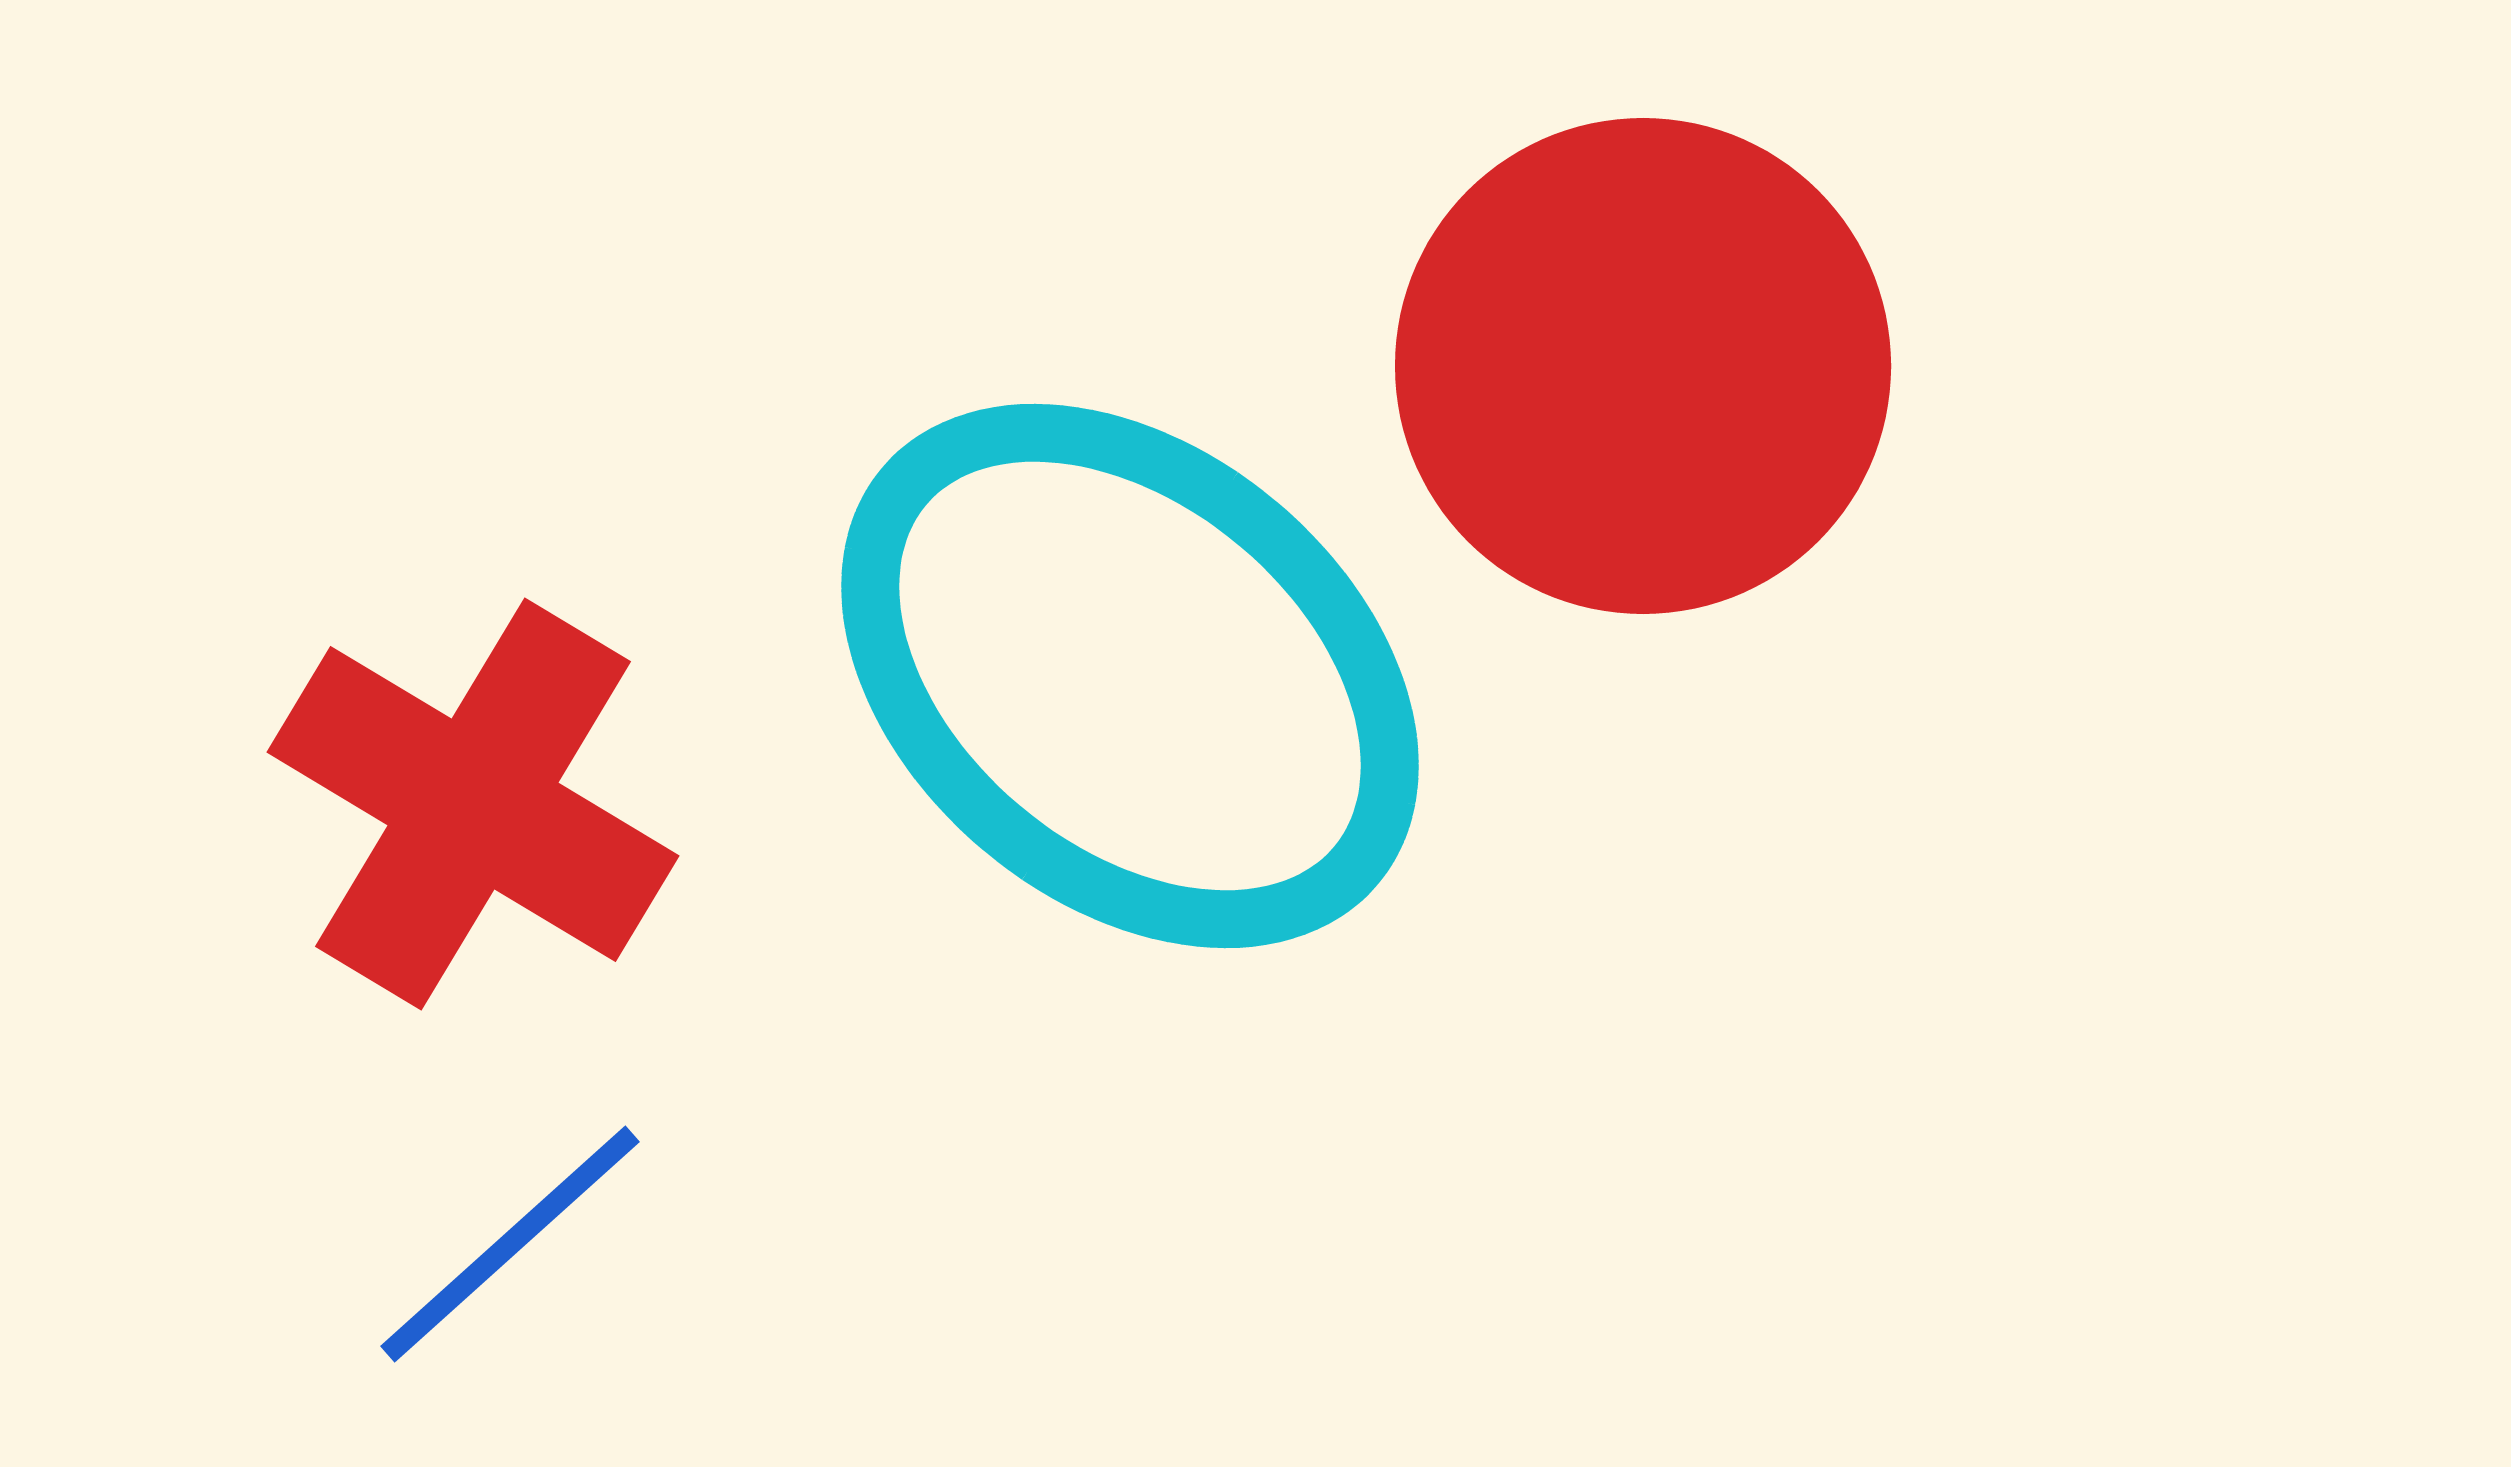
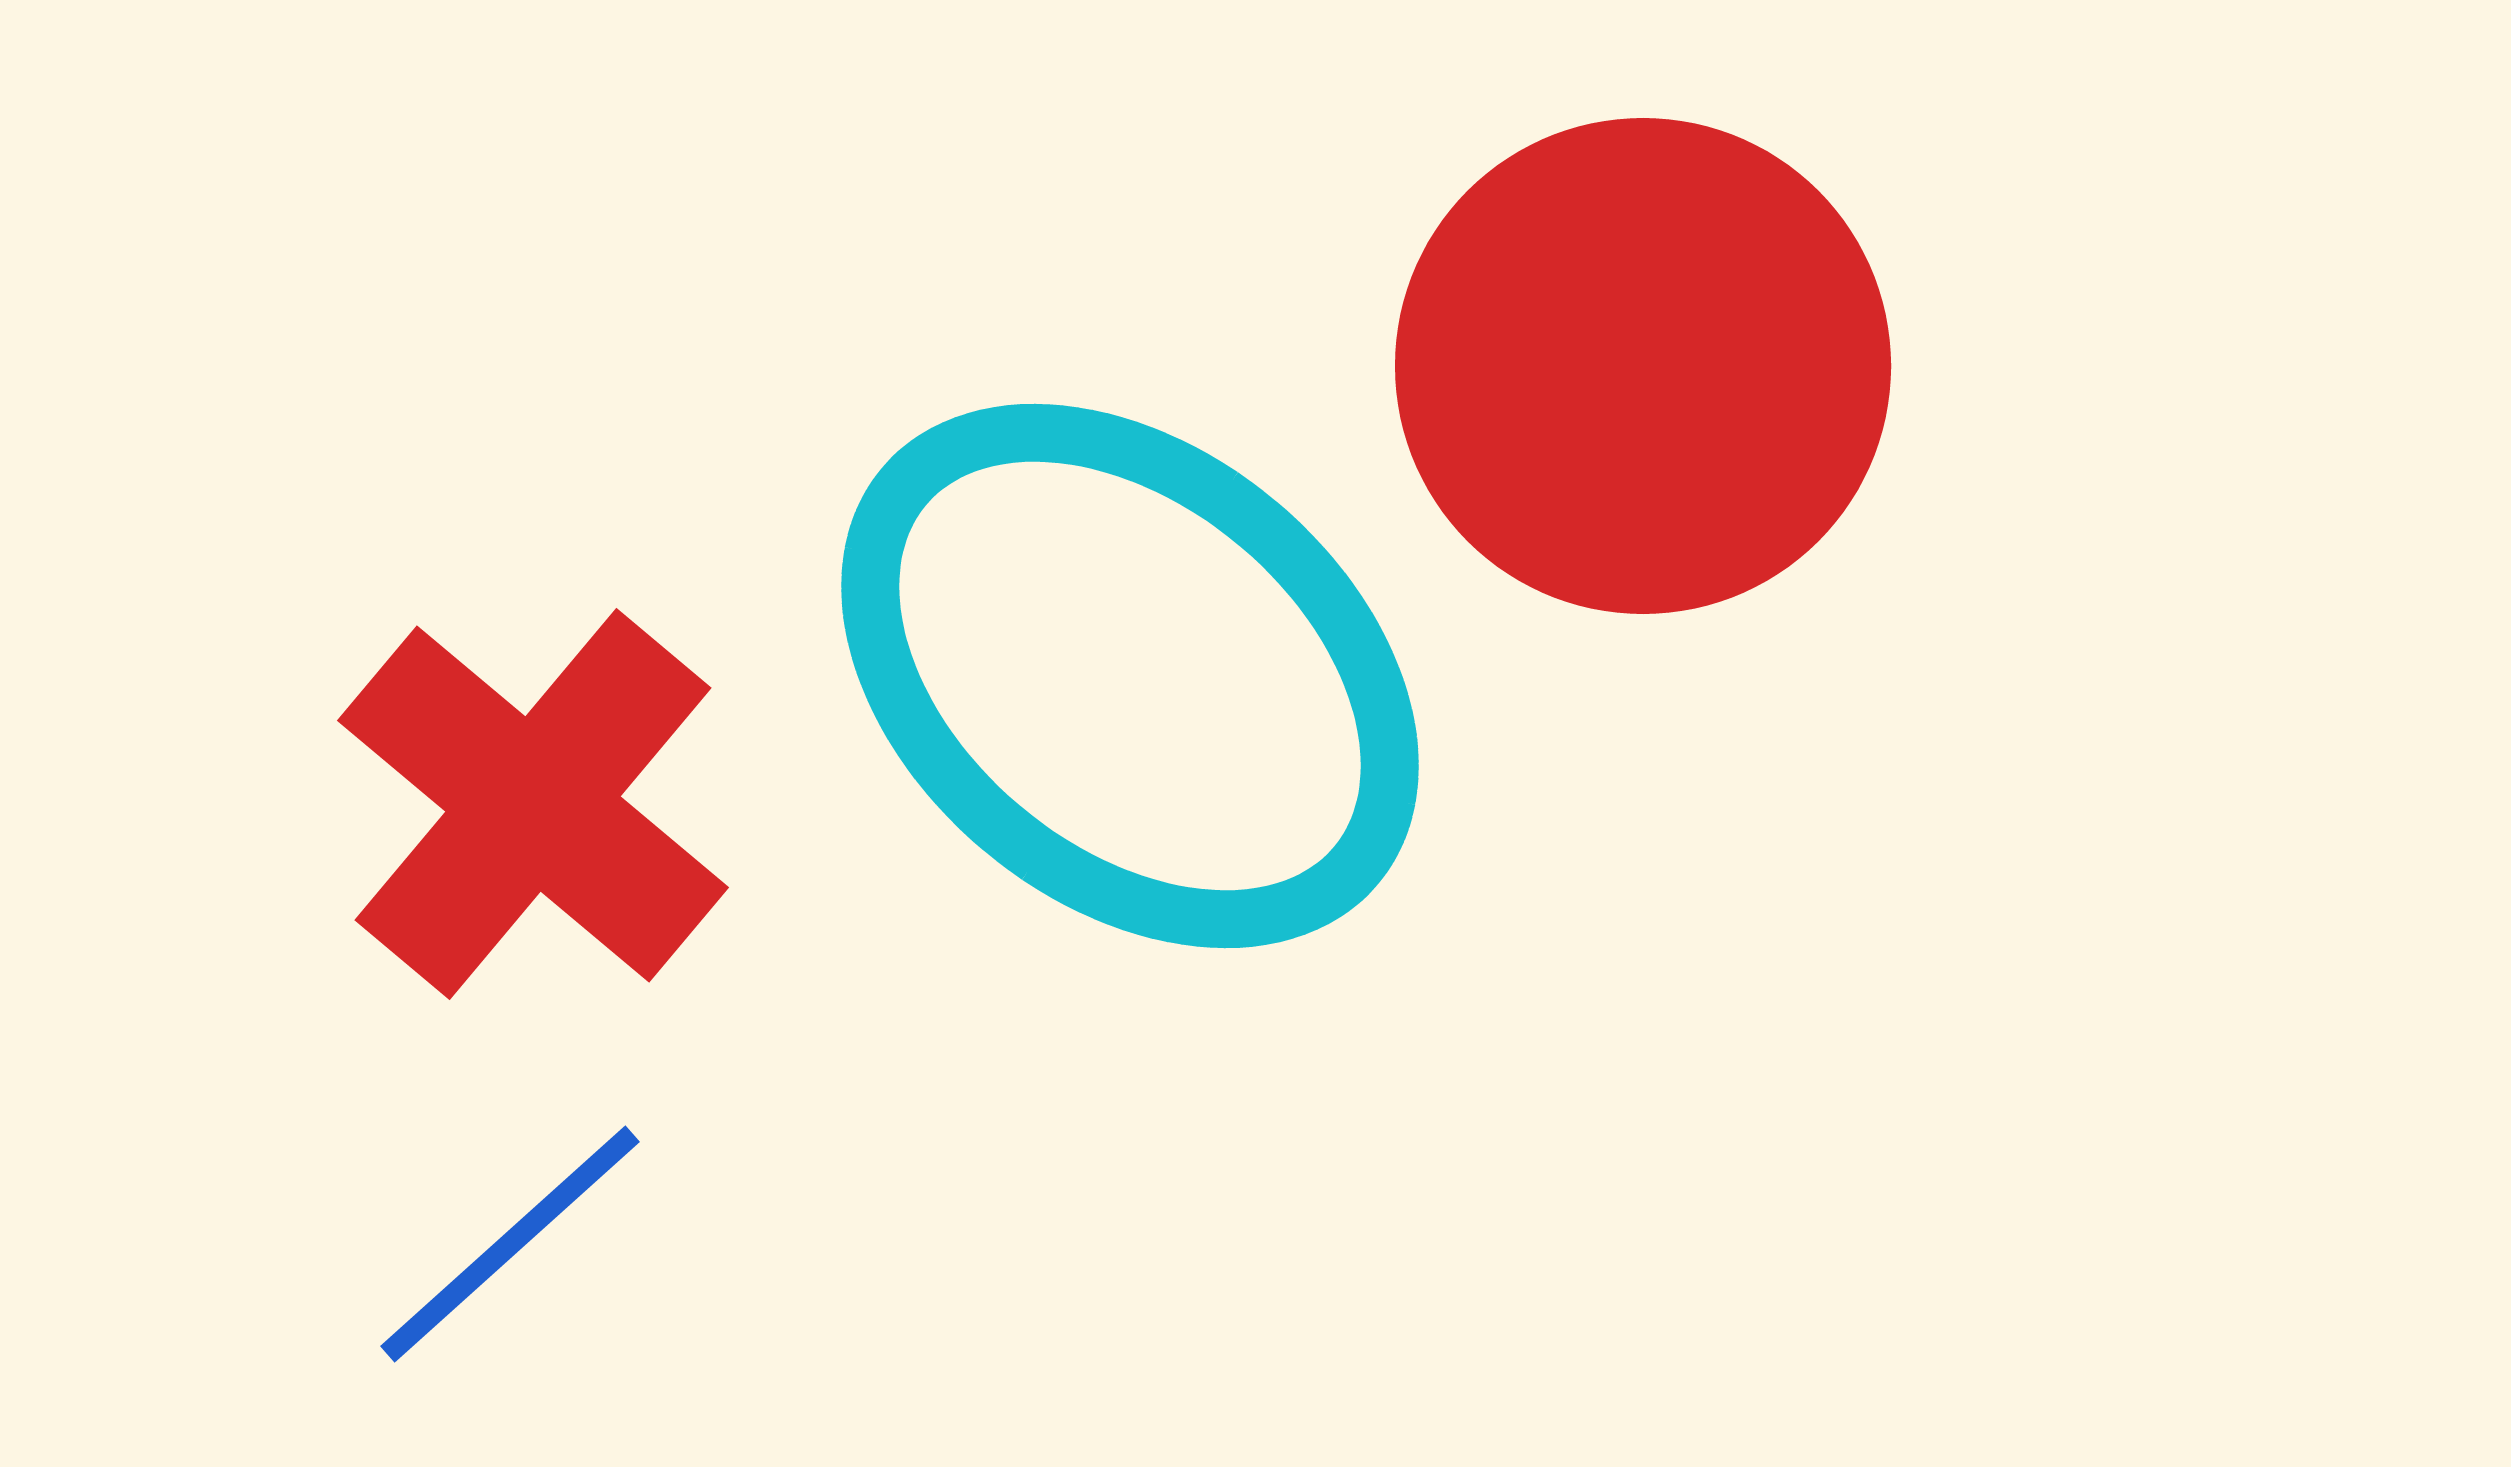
red cross: moved 60 px right; rotated 9 degrees clockwise
